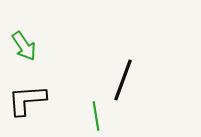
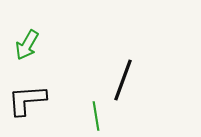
green arrow: moved 3 px right, 1 px up; rotated 64 degrees clockwise
